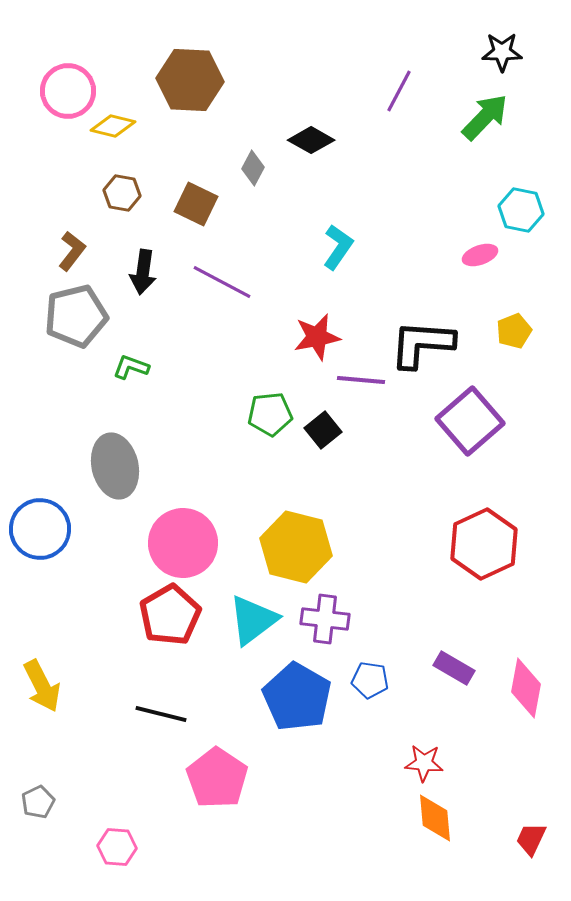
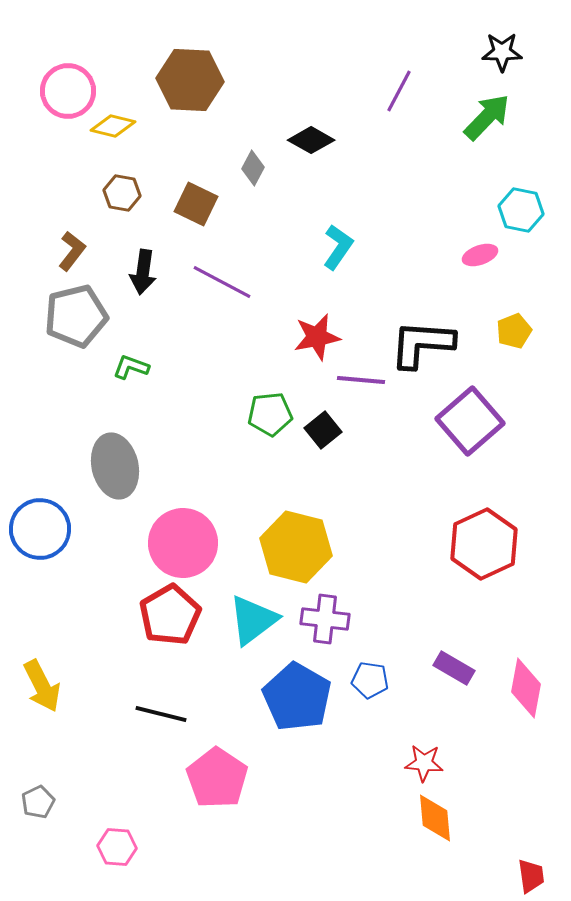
green arrow at (485, 117): moved 2 px right
red trapezoid at (531, 839): moved 37 px down; rotated 147 degrees clockwise
